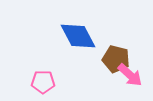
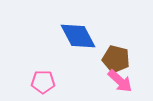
pink arrow: moved 10 px left, 6 px down
